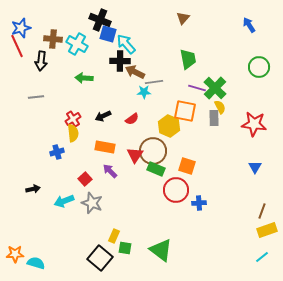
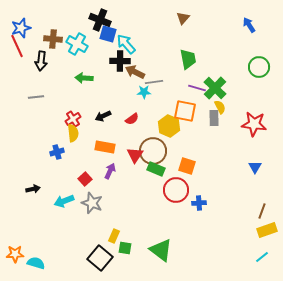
purple arrow at (110, 171): rotated 70 degrees clockwise
